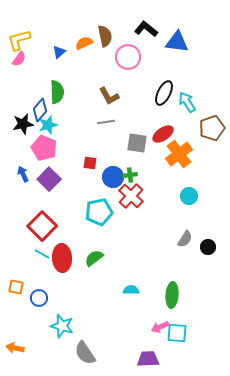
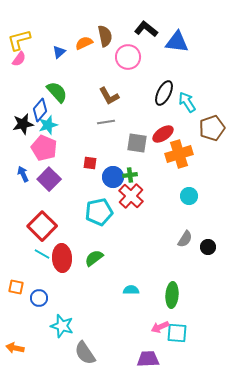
green semicircle at (57, 92): rotated 40 degrees counterclockwise
orange cross at (179, 154): rotated 20 degrees clockwise
